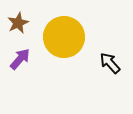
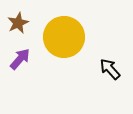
black arrow: moved 6 px down
